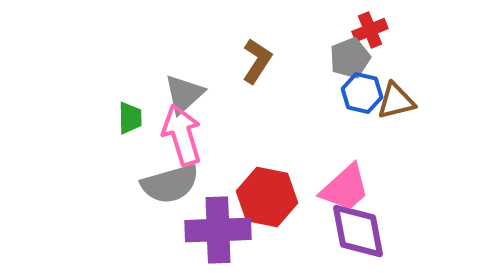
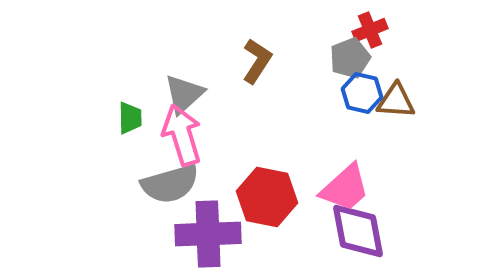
brown triangle: rotated 18 degrees clockwise
purple cross: moved 10 px left, 4 px down
